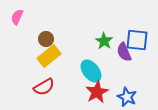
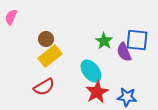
pink semicircle: moved 6 px left
yellow rectangle: moved 1 px right
blue star: rotated 18 degrees counterclockwise
